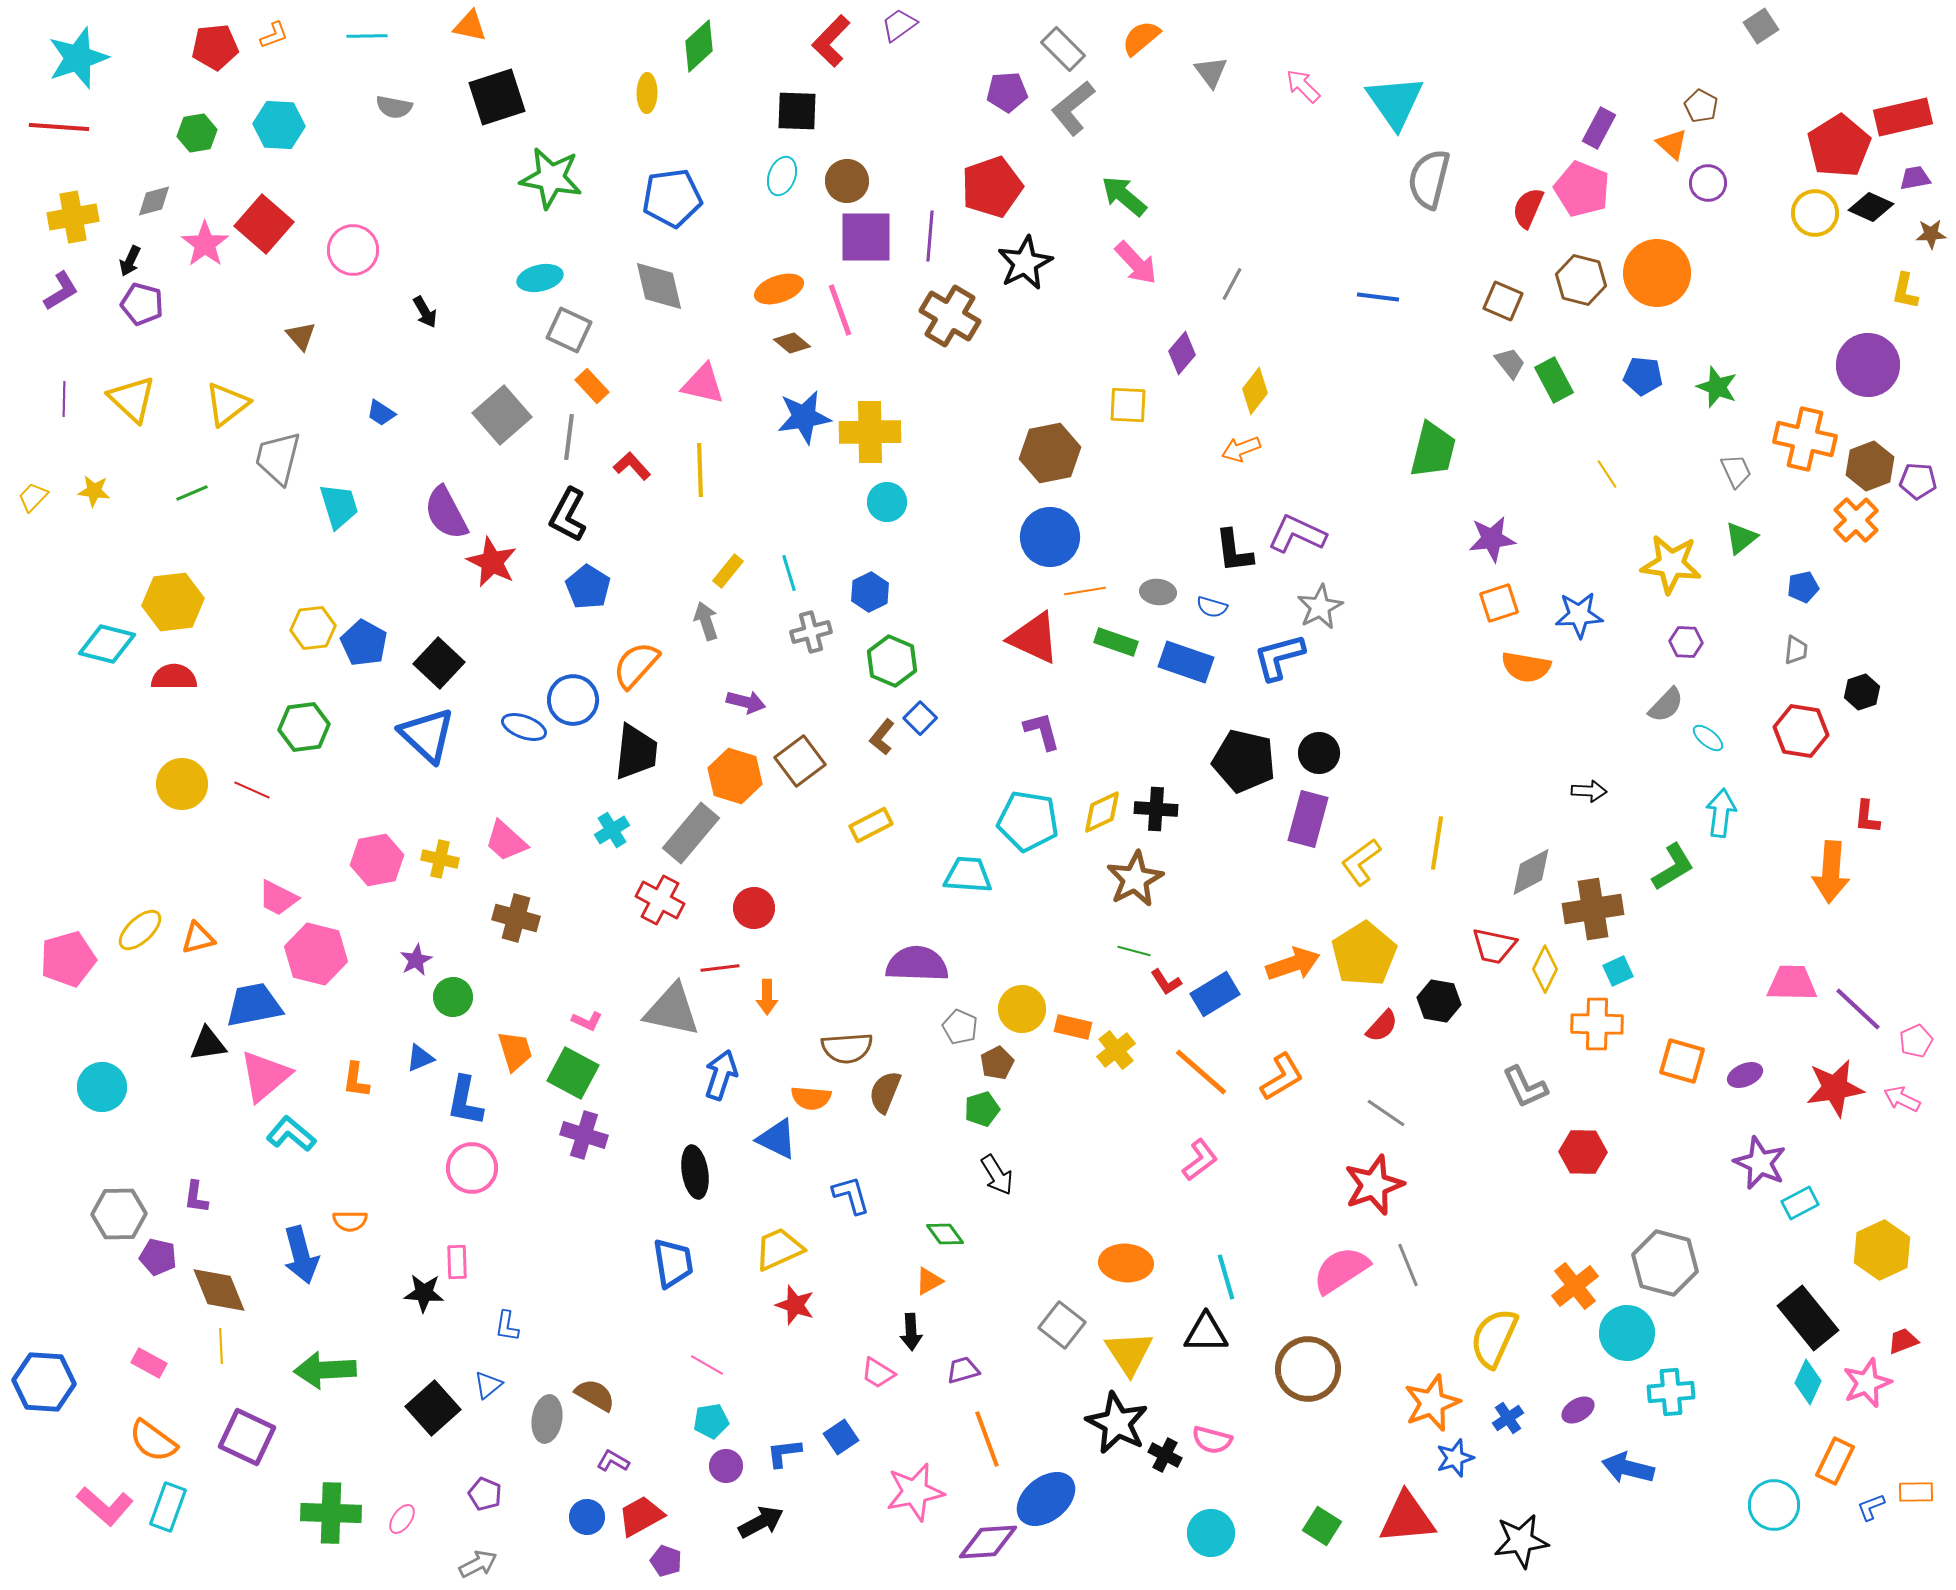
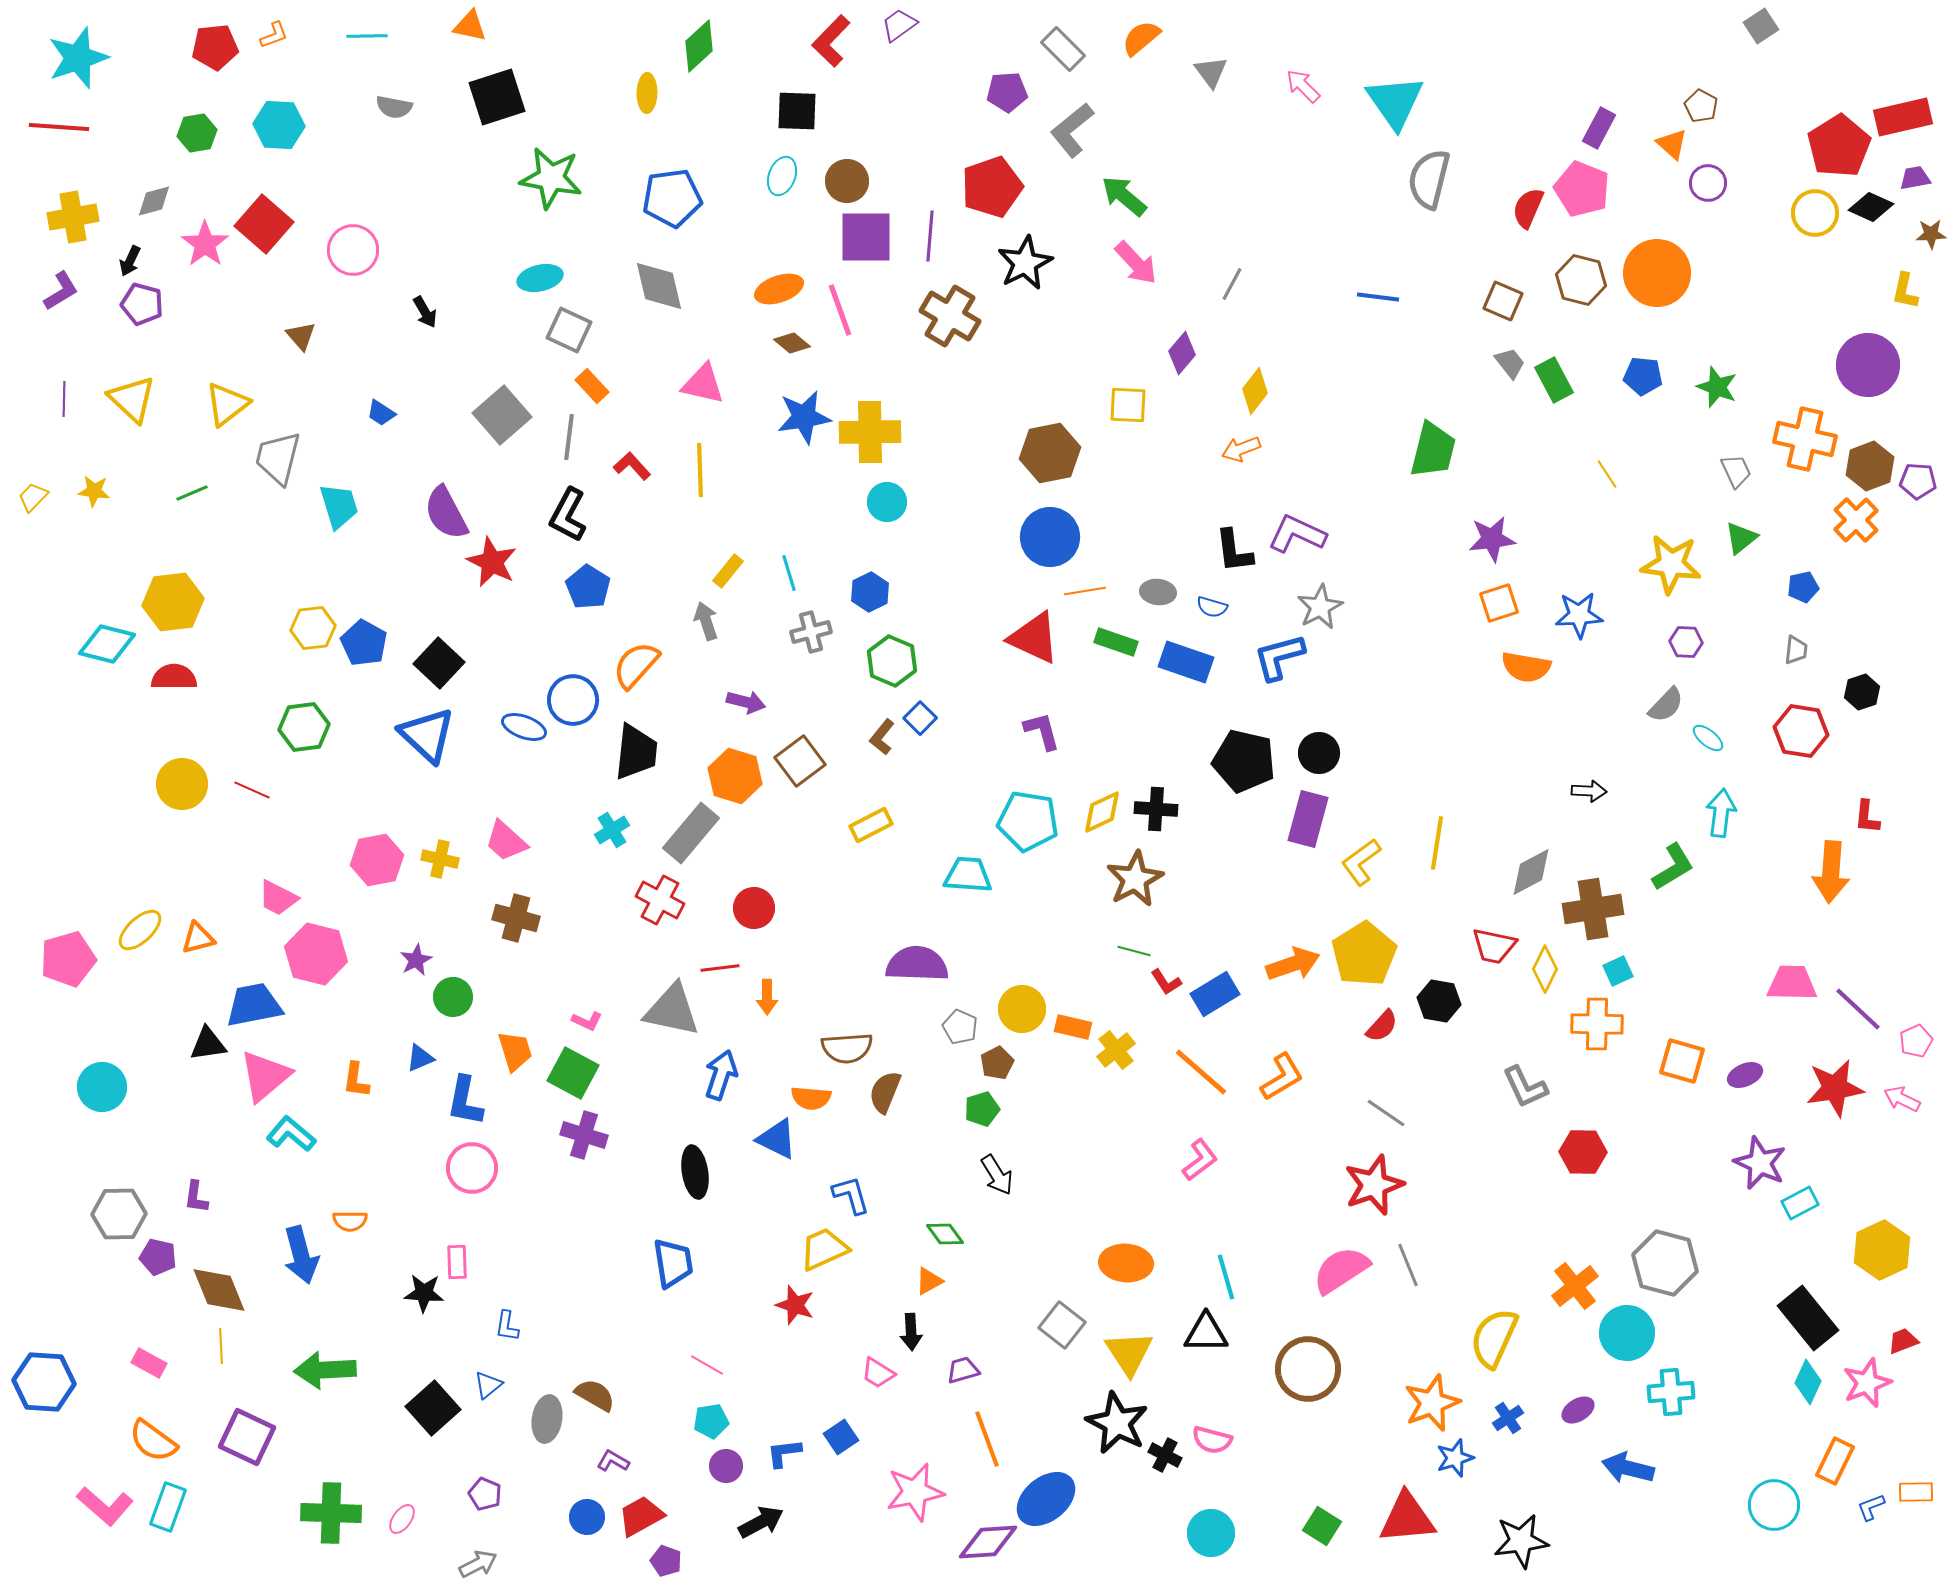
gray L-shape at (1073, 108): moved 1 px left, 22 px down
yellow trapezoid at (779, 1249): moved 45 px right
